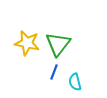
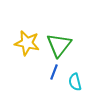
green triangle: moved 1 px right, 1 px down
